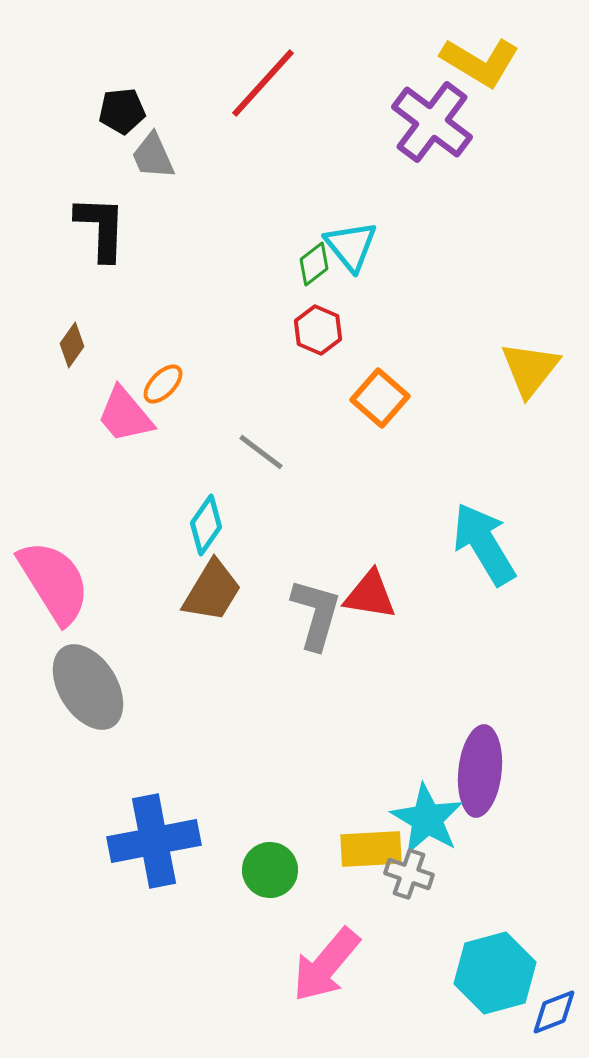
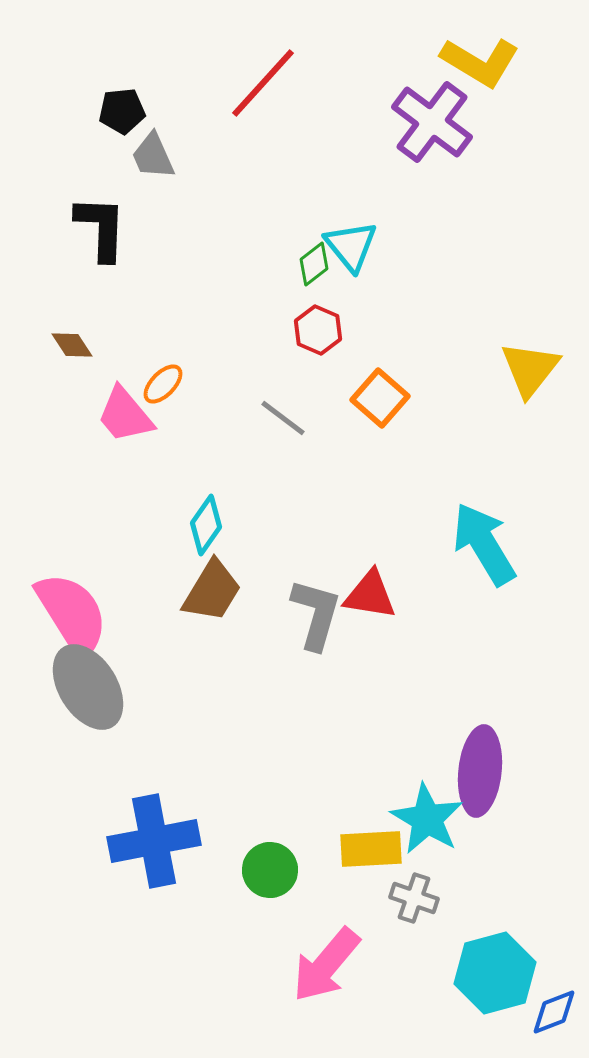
brown diamond: rotated 69 degrees counterclockwise
gray line: moved 22 px right, 34 px up
pink semicircle: moved 18 px right, 32 px down
gray cross: moved 5 px right, 24 px down
